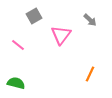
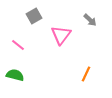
orange line: moved 4 px left
green semicircle: moved 1 px left, 8 px up
